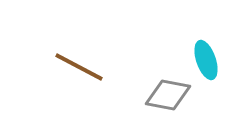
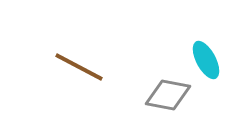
cyan ellipse: rotated 9 degrees counterclockwise
